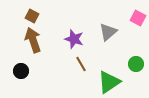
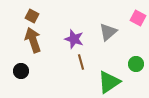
brown line: moved 2 px up; rotated 14 degrees clockwise
